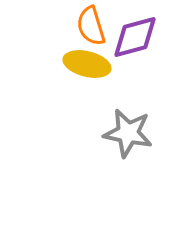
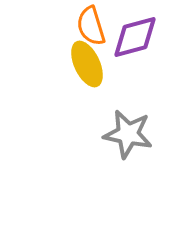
yellow ellipse: rotated 51 degrees clockwise
gray star: moved 1 px down
